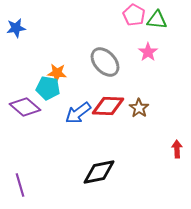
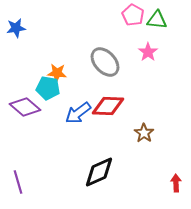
pink pentagon: moved 1 px left
brown star: moved 5 px right, 25 px down
red arrow: moved 1 px left, 34 px down
black diamond: rotated 12 degrees counterclockwise
purple line: moved 2 px left, 3 px up
